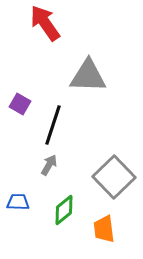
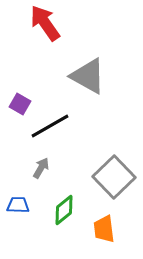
gray triangle: rotated 27 degrees clockwise
black line: moved 3 px left, 1 px down; rotated 42 degrees clockwise
gray arrow: moved 8 px left, 3 px down
blue trapezoid: moved 3 px down
